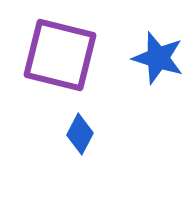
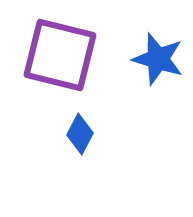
blue star: moved 1 px down
